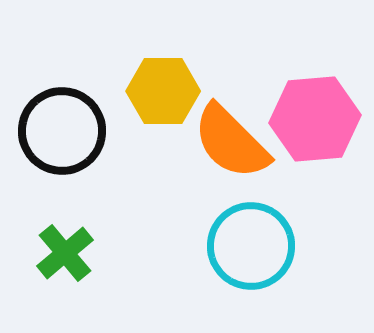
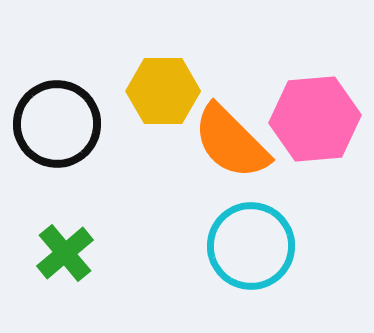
black circle: moved 5 px left, 7 px up
